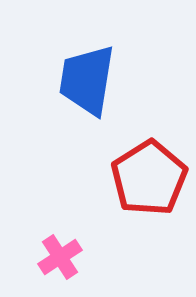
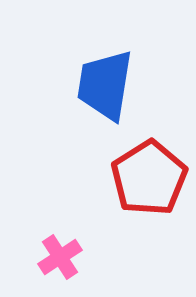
blue trapezoid: moved 18 px right, 5 px down
